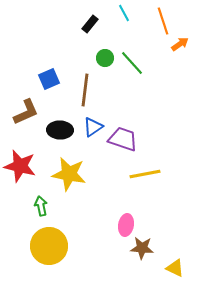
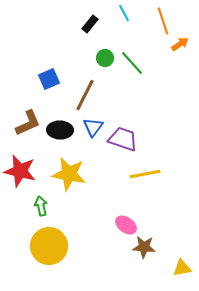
brown line: moved 5 px down; rotated 20 degrees clockwise
brown L-shape: moved 2 px right, 11 px down
blue triangle: rotated 20 degrees counterclockwise
red star: moved 5 px down
pink ellipse: rotated 65 degrees counterclockwise
brown star: moved 2 px right, 1 px up
yellow triangle: moved 7 px right; rotated 36 degrees counterclockwise
